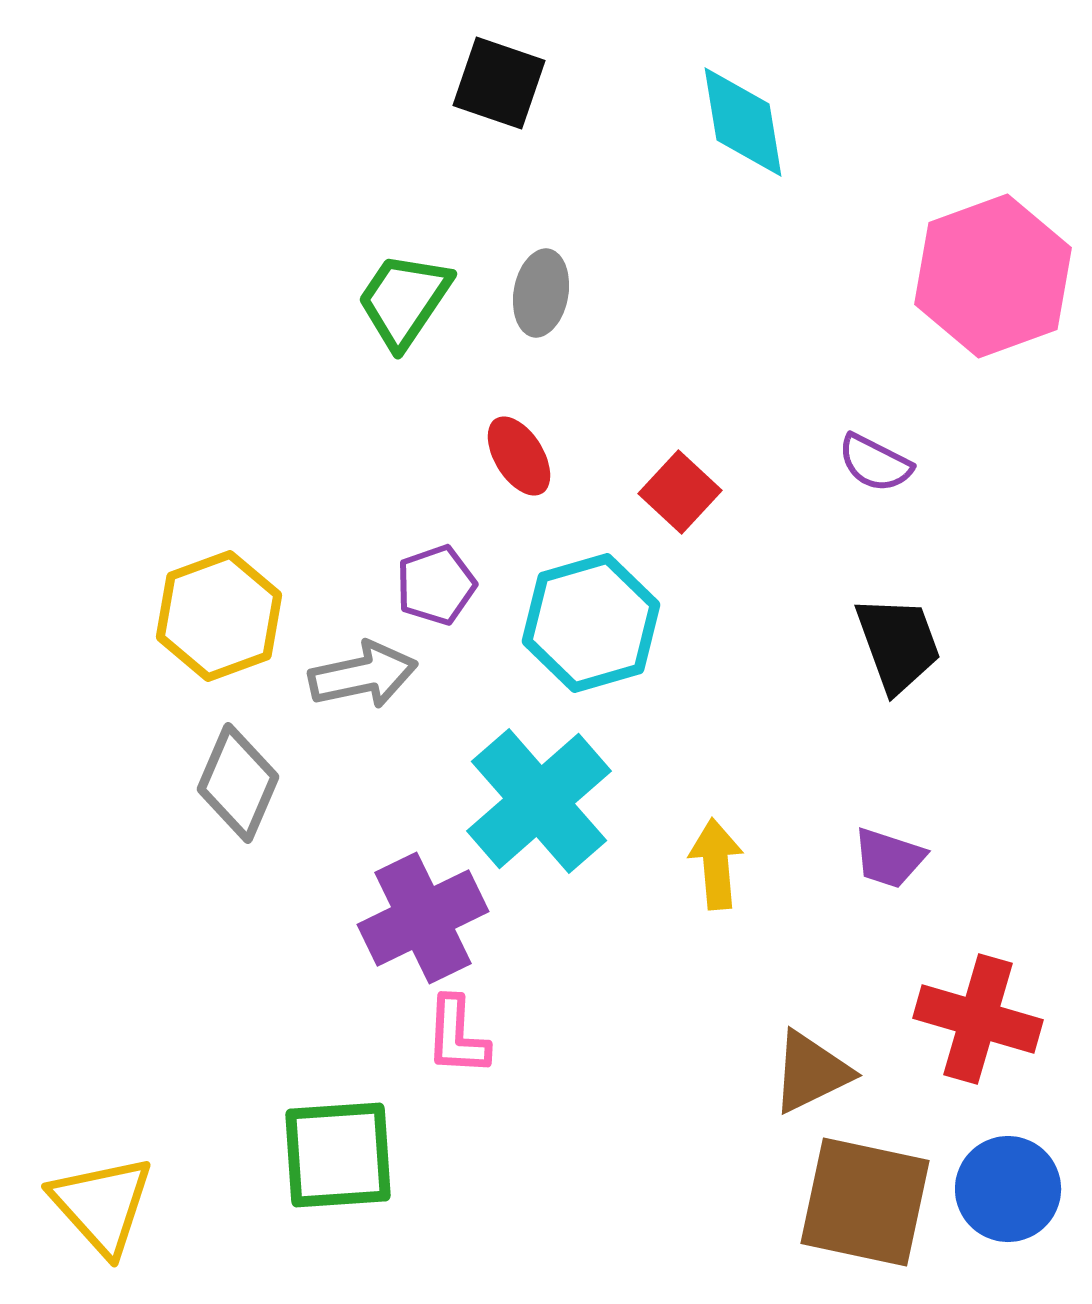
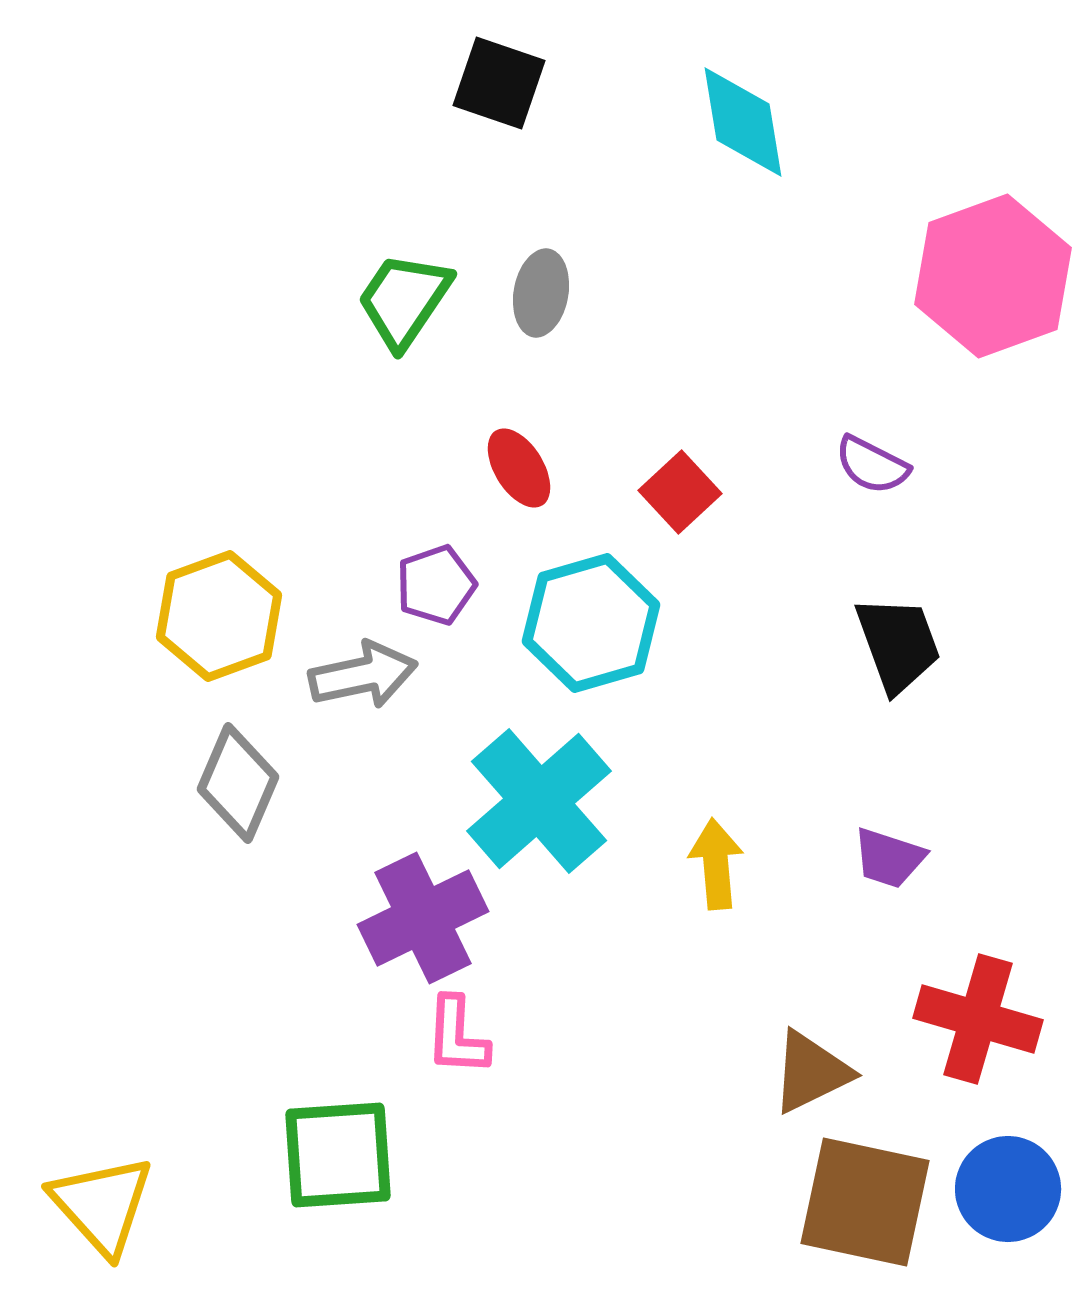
red ellipse: moved 12 px down
purple semicircle: moved 3 px left, 2 px down
red square: rotated 4 degrees clockwise
